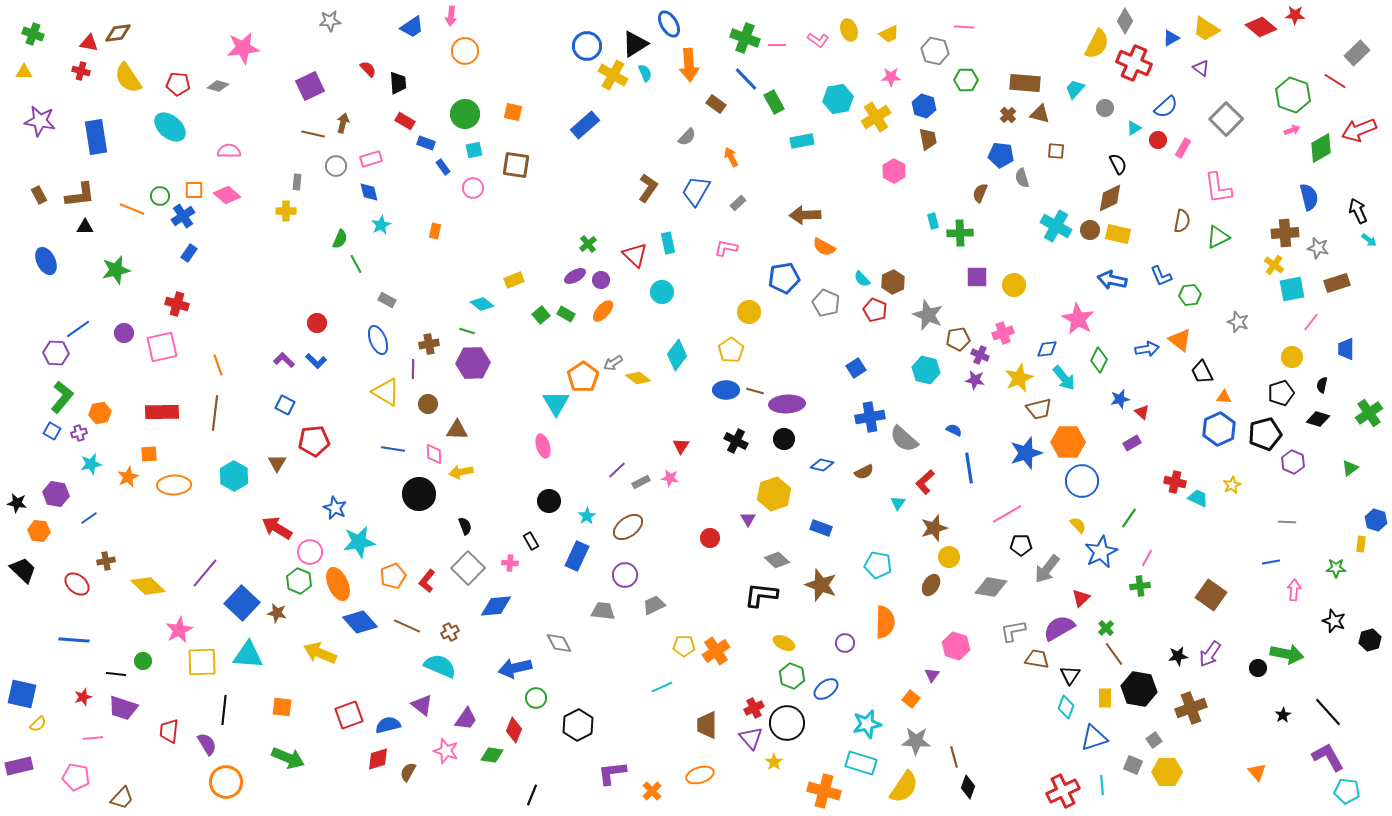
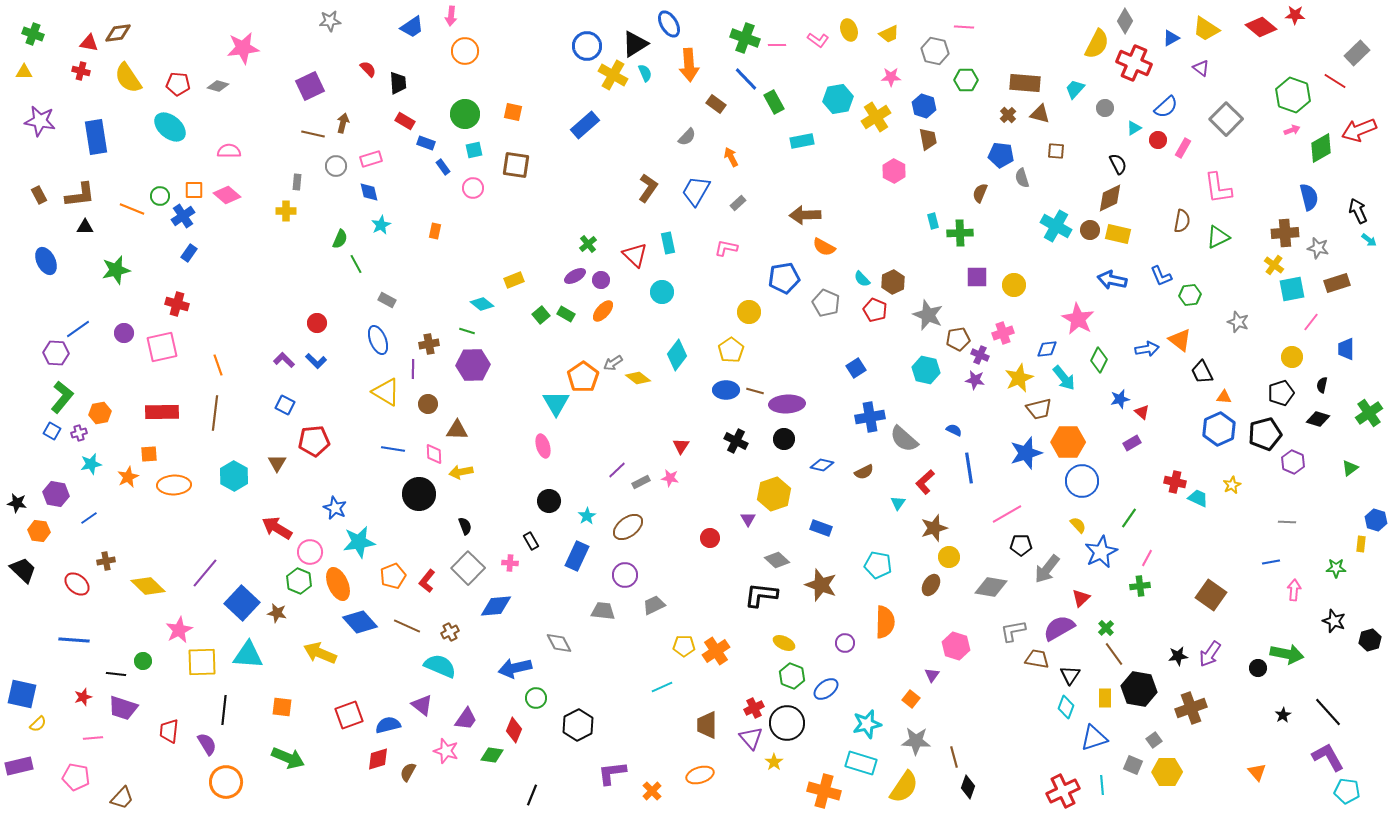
purple hexagon at (473, 363): moved 2 px down
